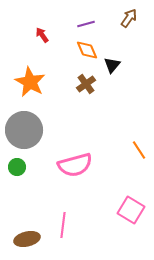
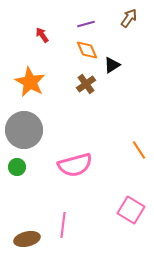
black triangle: rotated 18 degrees clockwise
